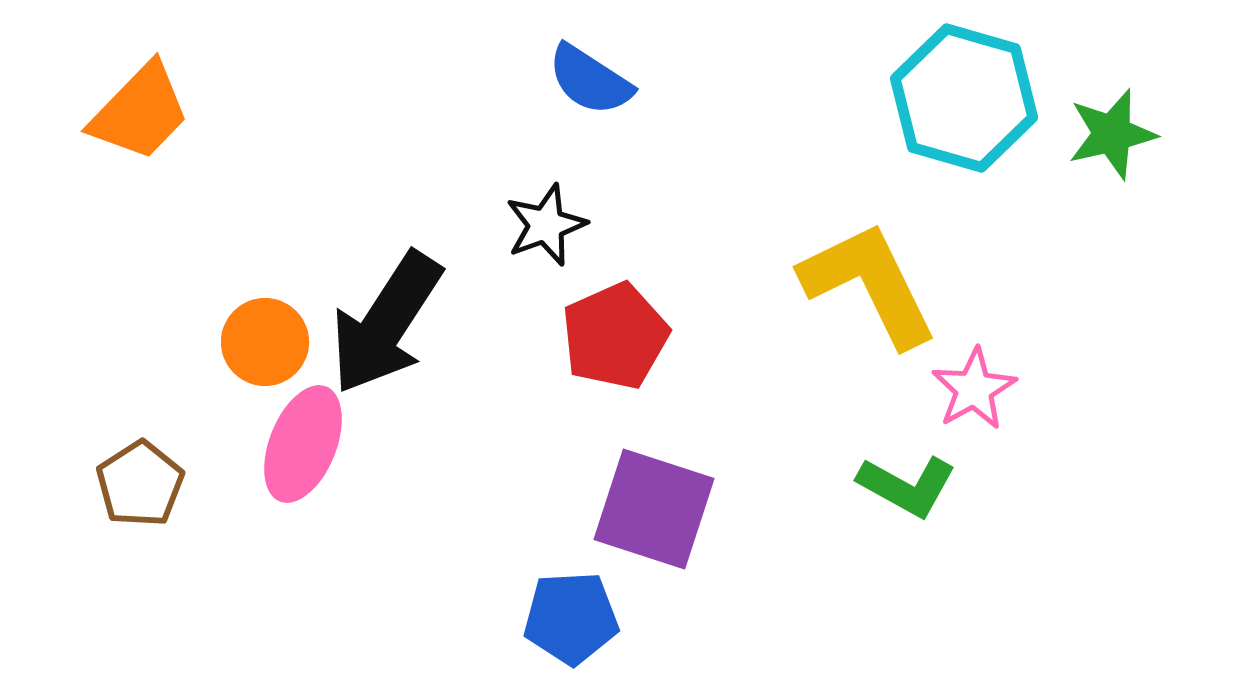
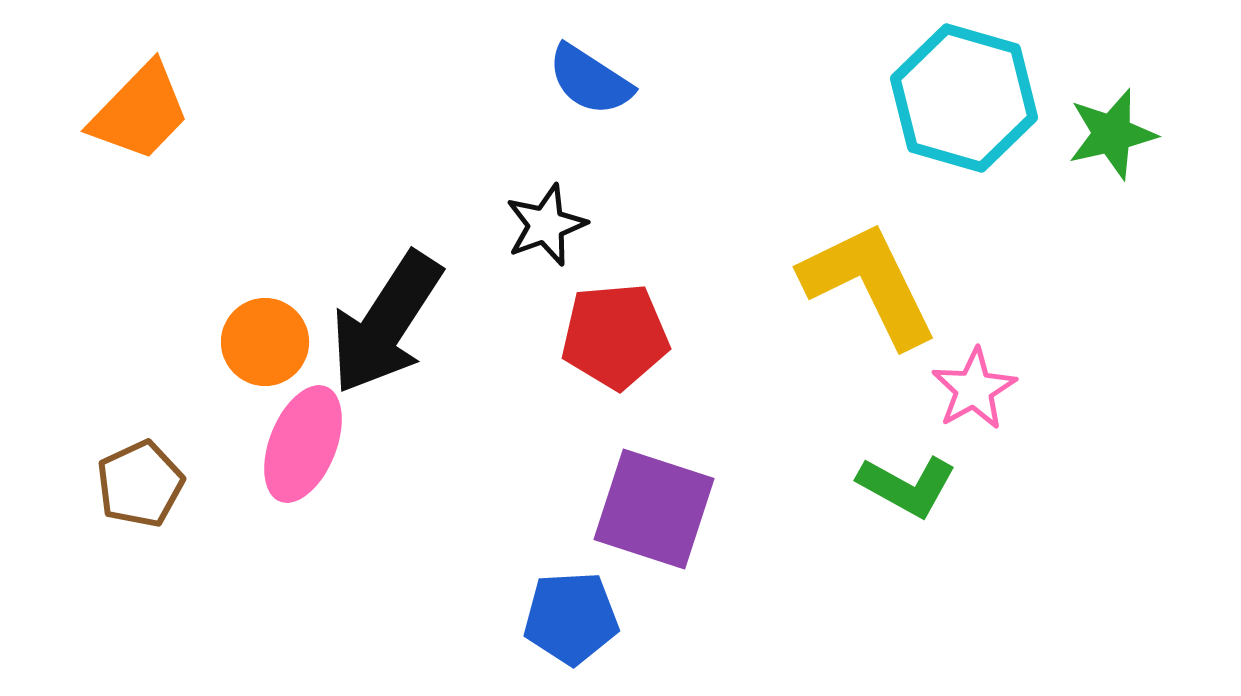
red pentagon: rotated 19 degrees clockwise
brown pentagon: rotated 8 degrees clockwise
